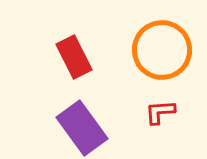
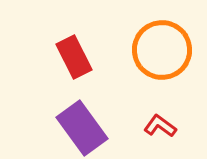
red L-shape: moved 14 px down; rotated 40 degrees clockwise
